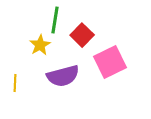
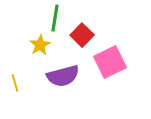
green line: moved 2 px up
yellow line: rotated 18 degrees counterclockwise
